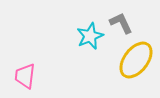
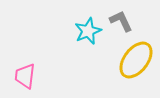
gray L-shape: moved 2 px up
cyan star: moved 2 px left, 5 px up
